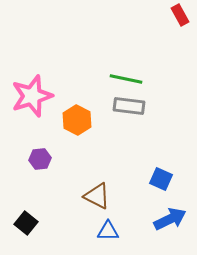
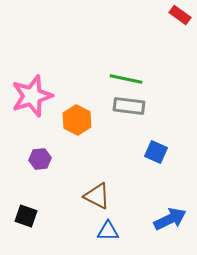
red rectangle: rotated 25 degrees counterclockwise
blue square: moved 5 px left, 27 px up
black square: moved 7 px up; rotated 20 degrees counterclockwise
